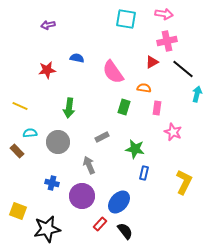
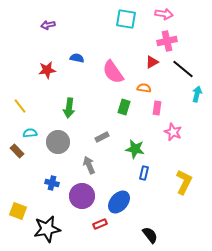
yellow line: rotated 28 degrees clockwise
red rectangle: rotated 24 degrees clockwise
black semicircle: moved 25 px right, 4 px down
